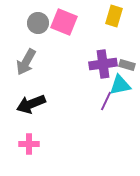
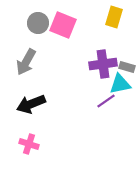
yellow rectangle: moved 1 px down
pink square: moved 1 px left, 3 px down
gray rectangle: moved 2 px down
cyan triangle: moved 1 px up
purple line: rotated 30 degrees clockwise
pink cross: rotated 18 degrees clockwise
